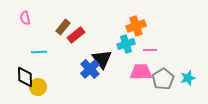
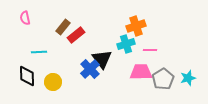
black diamond: moved 2 px right, 1 px up
yellow circle: moved 15 px right, 5 px up
